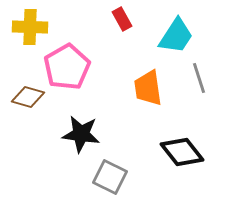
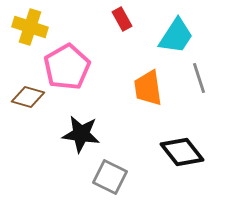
yellow cross: rotated 16 degrees clockwise
